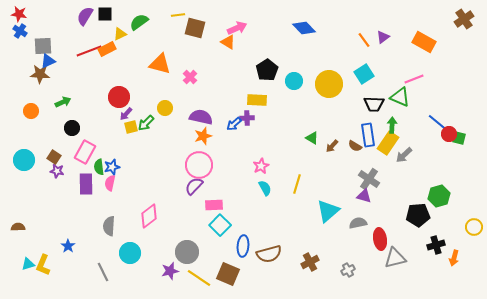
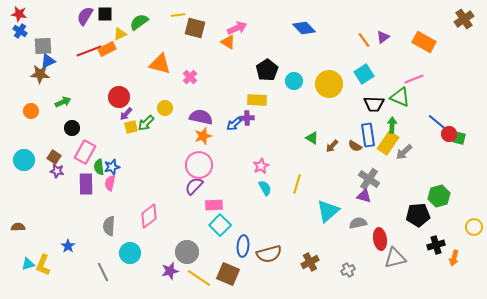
gray arrow at (404, 155): moved 3 px up
